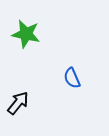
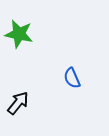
green star: moved 7 px left
